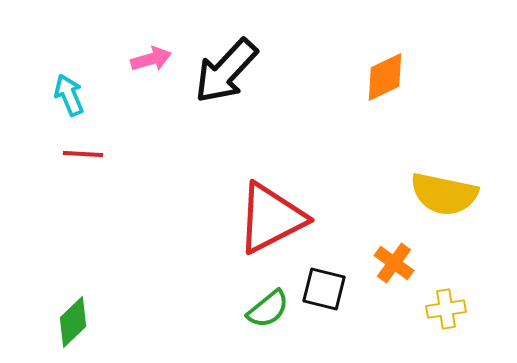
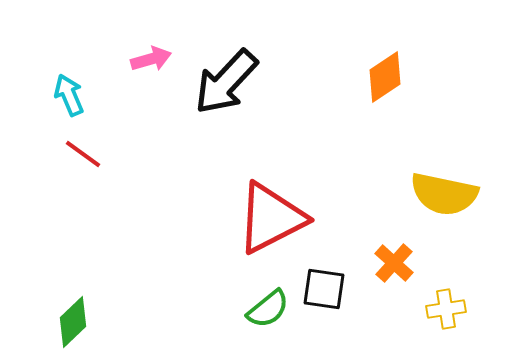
black arrow: moved 11 px down
orange diamond: rotated 8 degrees counterclockwise
red line: rotated 33 degrees clockwise
orange cross: rotated 6 degrees clockwise
black square: rotated 6 degrees counterclockwise
